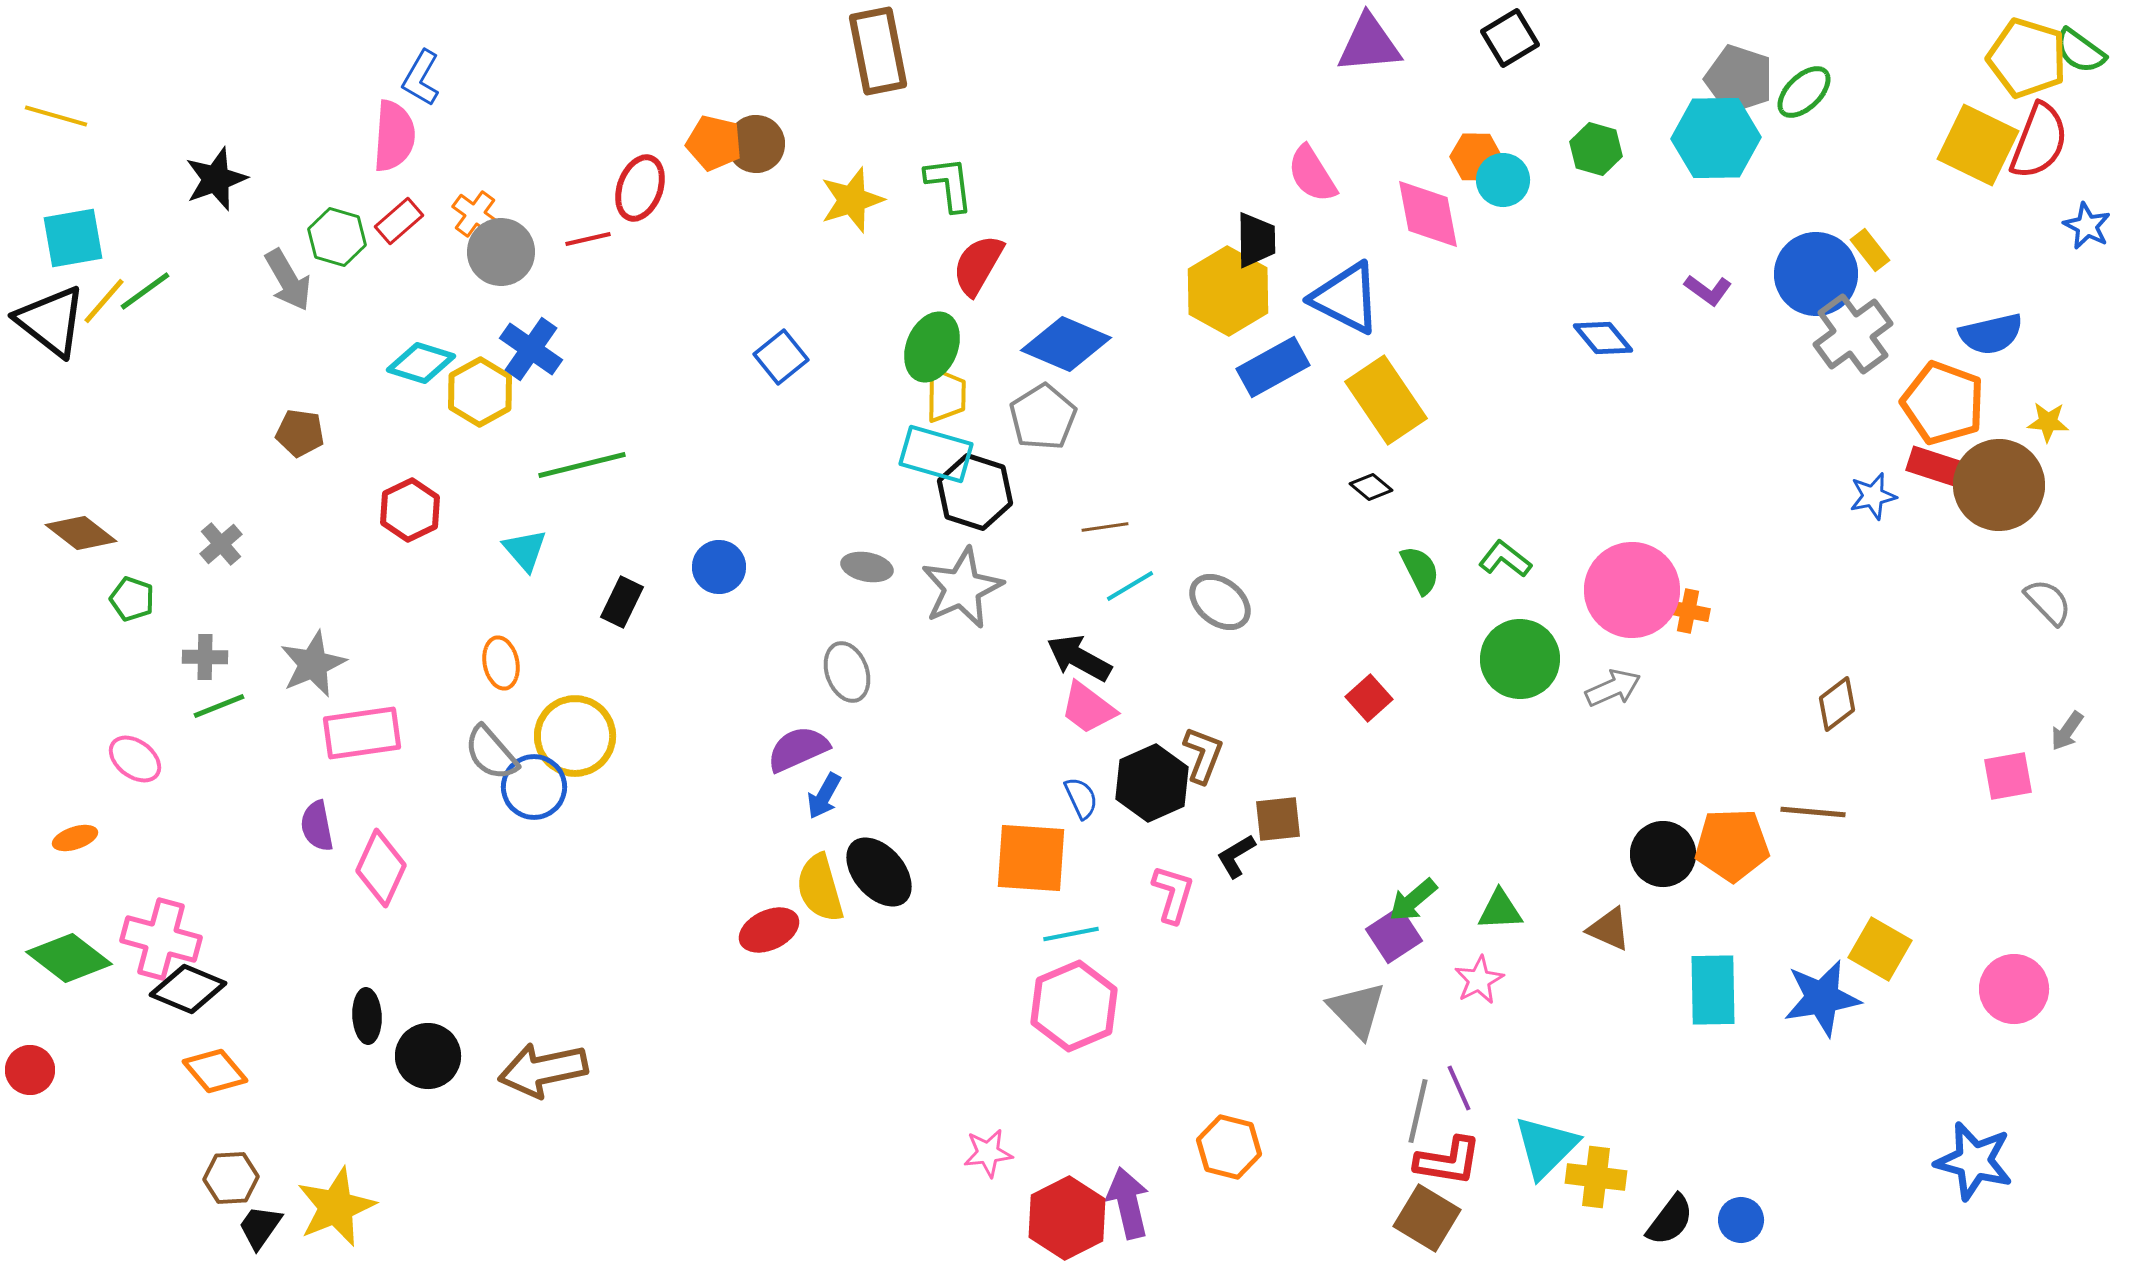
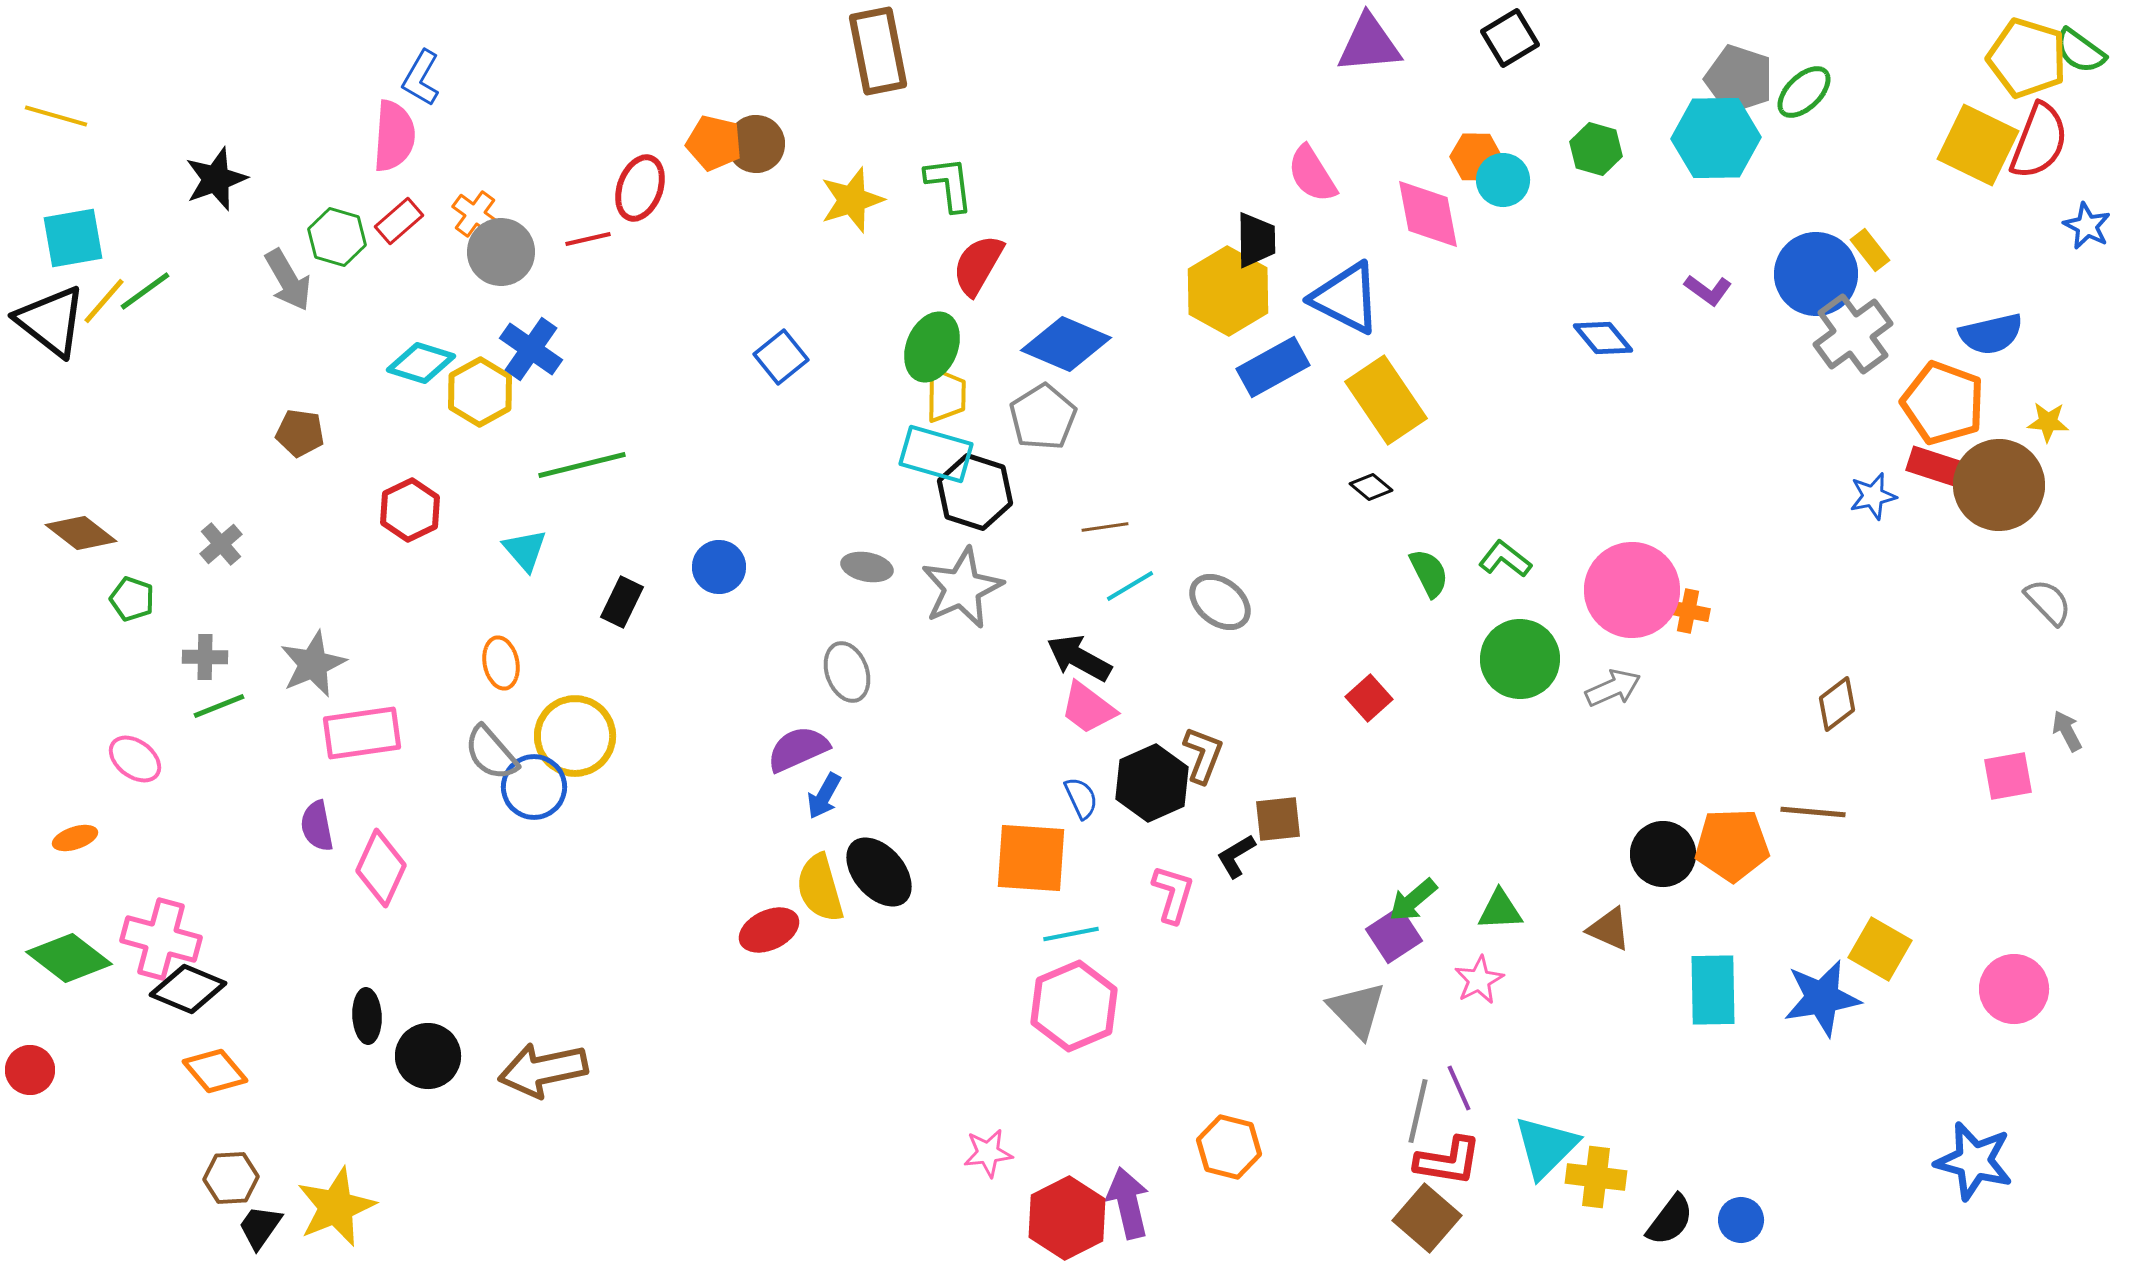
green semicircle at (1420, 570): moved 9 px right, 3 px down
gray arrow at (2067, 731): rotated 117 degrees clockwise
brown square at (1427, 1218): rotated 10 degrees clockwise
